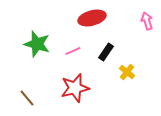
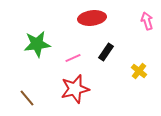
red ellipse: rotated 8 degrees clockwise
green star: rotated 24 degrees counterclockwise
pink line: moved 7 px down
yellow cross: moved 12 px right, 1 px up
red star: moved 1 px down
